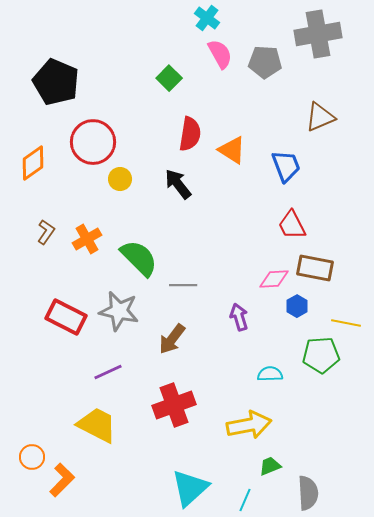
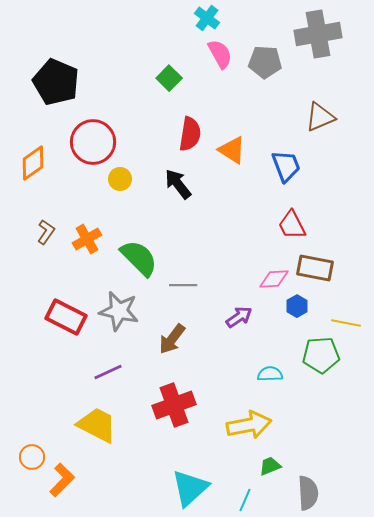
purple arrow: rotated 72 degrees clockwise
